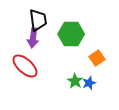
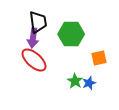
black trapezoid: moved 2 px down
orange square: moved 2 px right; rotated 21 degrees clockwise
red ellipse: moved 9 px right, 6 px up
